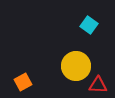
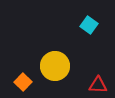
yellow circle: moved 21 px left
orange square: rotated 18 degrees counterclockwise
